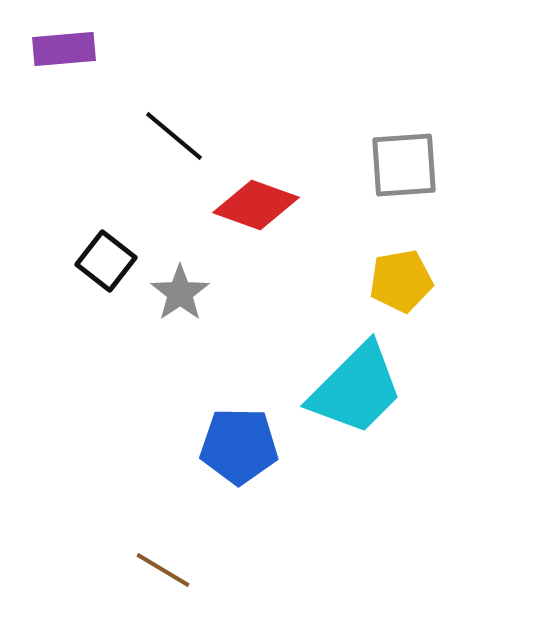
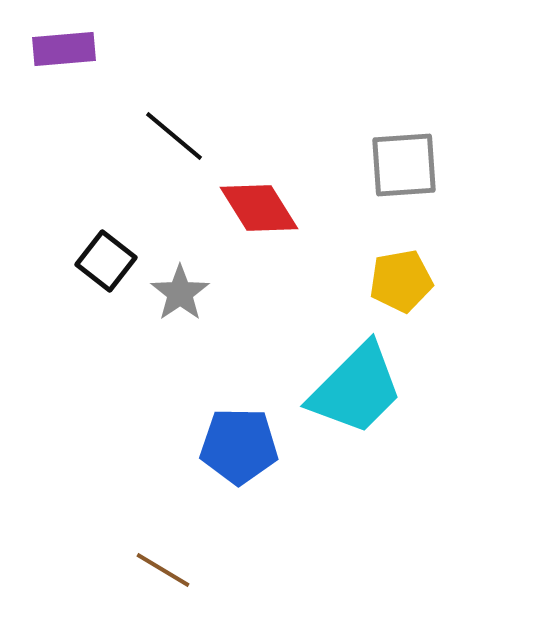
red diamond: moved 3 px right, 3 px down; rotated 38 degrees clockwise
